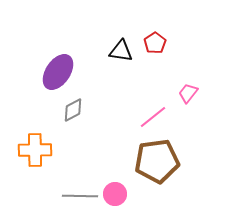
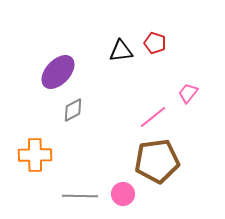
red pentagon: rotated 20 degrees counterclockwise
black triangle: rotated 15 degrees counterclockwise
purple ellipse: rotated 9 degrees clockwise
orange cross: moved 5 px down
pink circle: moved 8 px right
